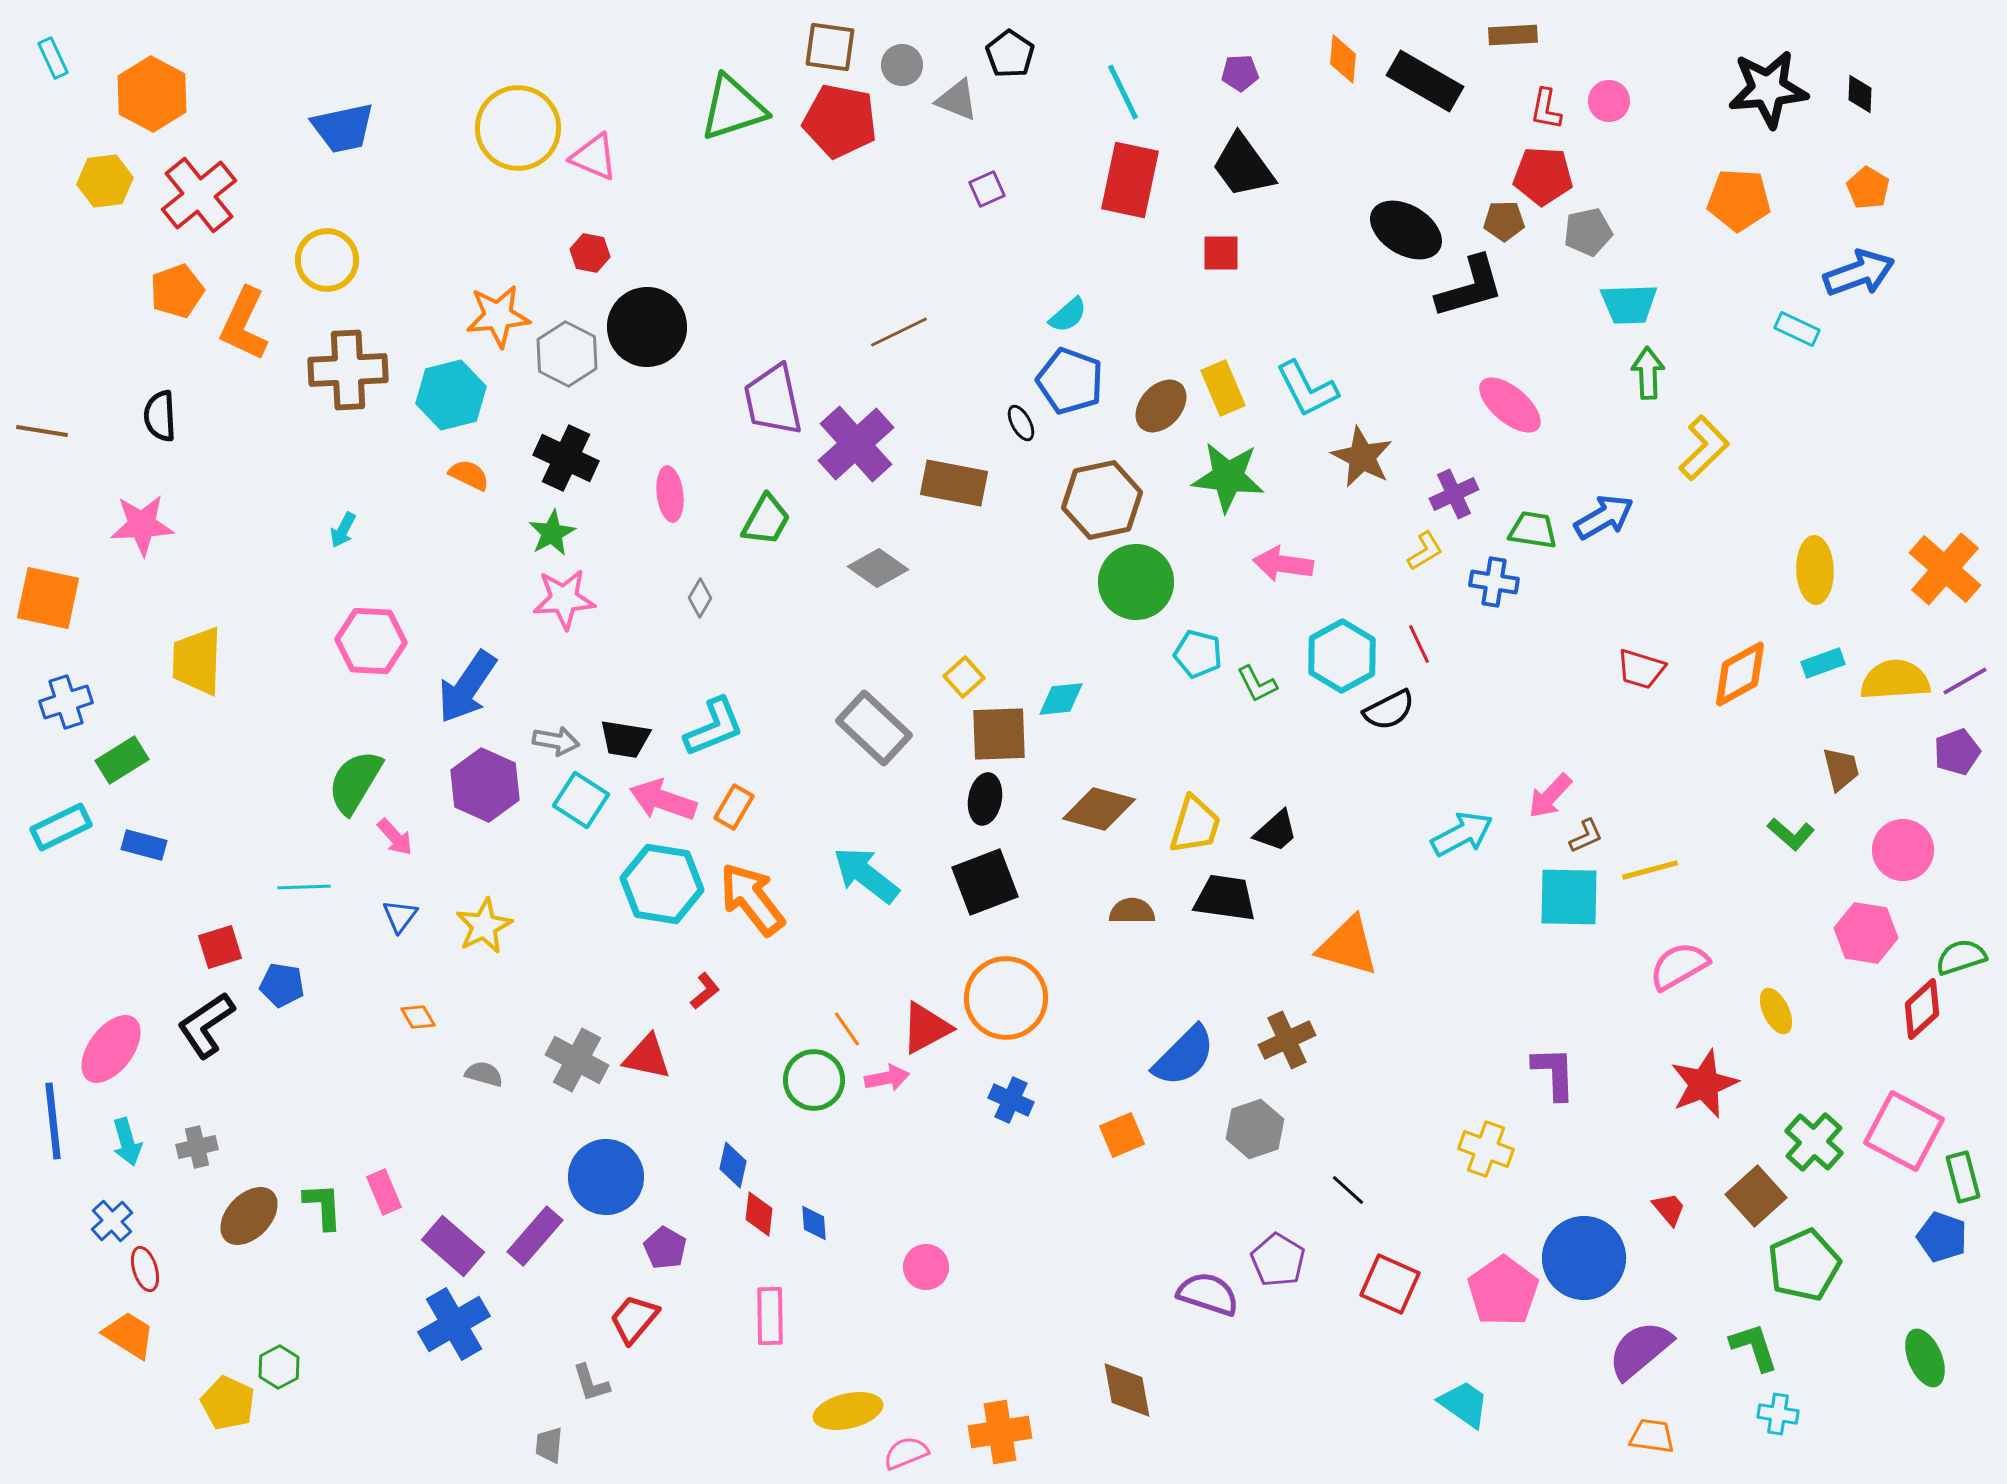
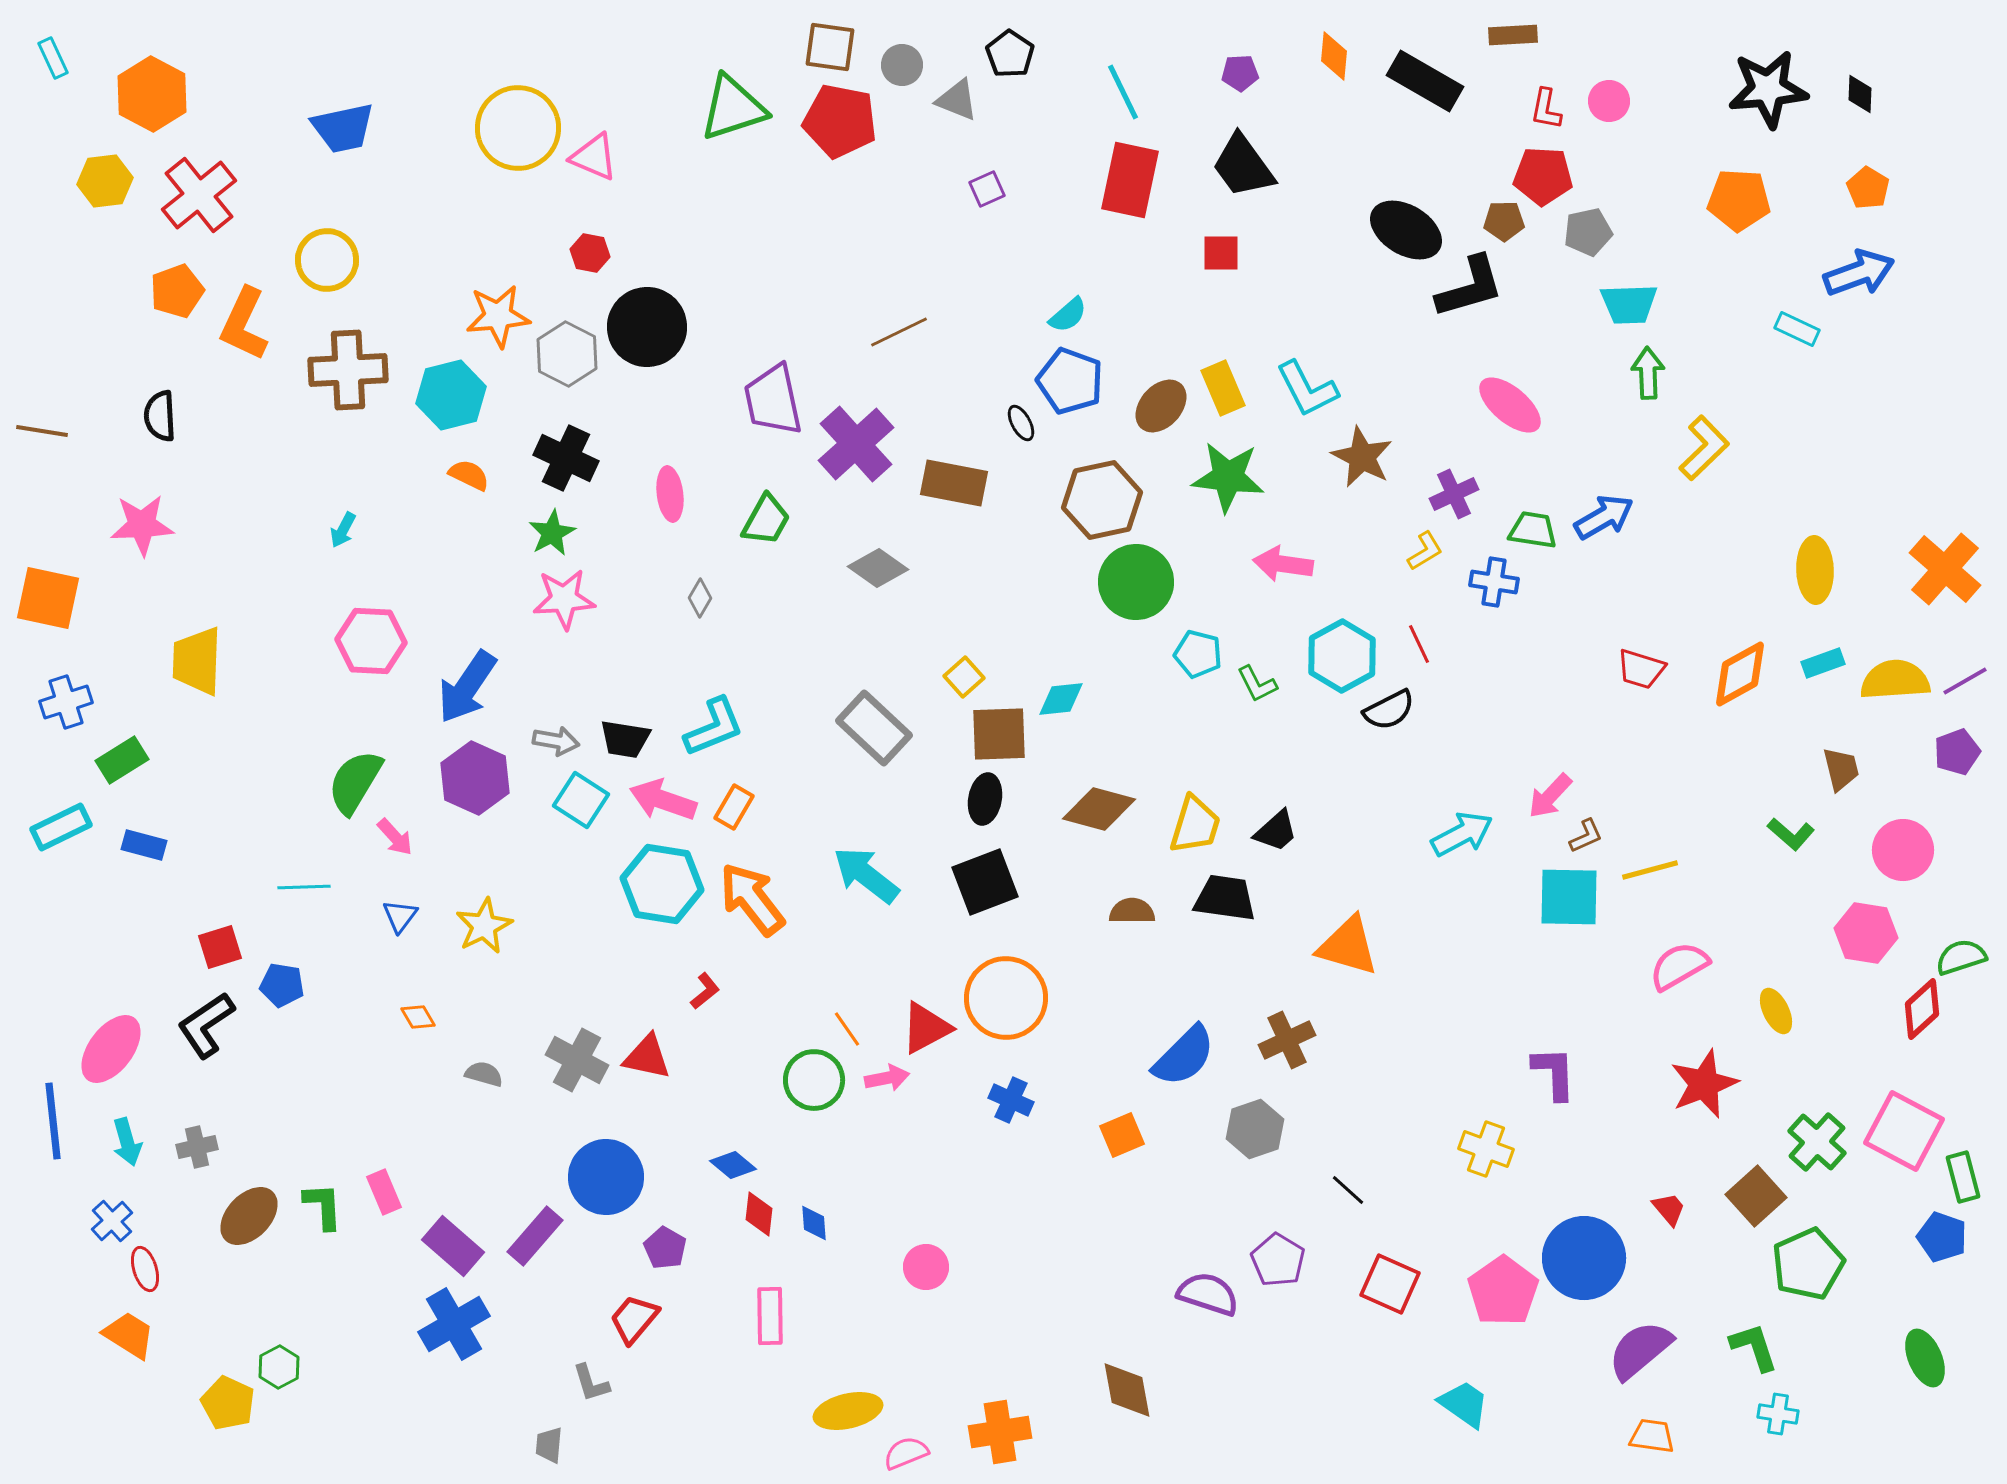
orange diamond at (1343, 59): moved 9 px left, 3 px up
purple hexagon at (485, 785): moved 10 px left, 7 px up
green cross at (1814, 1142): moved 3 px right
blue diamond at (733, 1165): rotated 63 degrees counterclockwise
green pentagon at (1804, 1265): moved 4 px right, 1 px up
